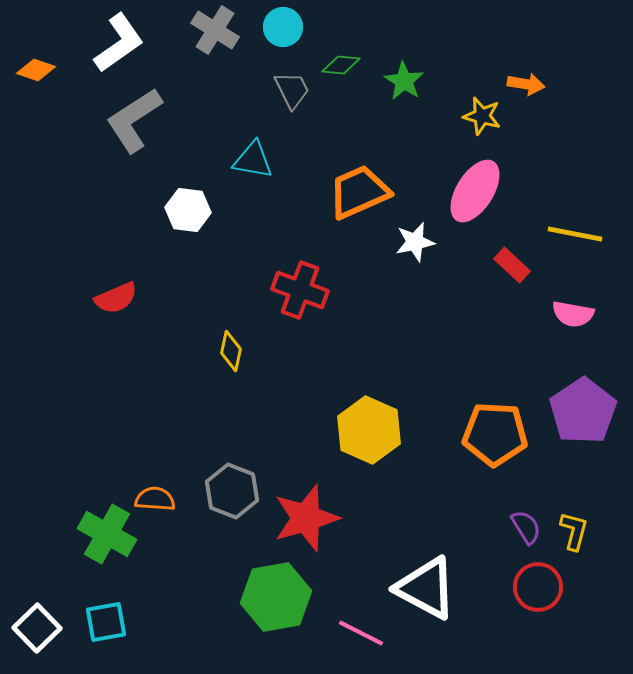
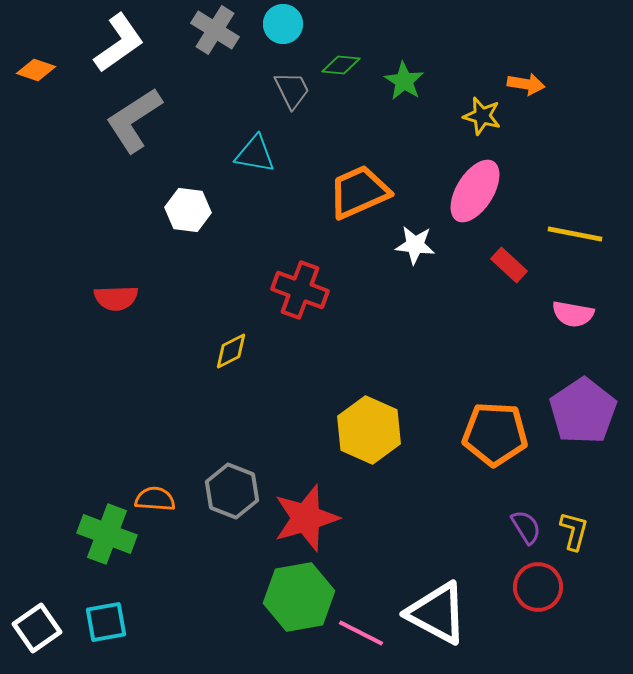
cyan circle: moved 3 px up
cyan triangle: moved 2 px right, 6 px up
white star: moved 3 px down; rotated 18 degrees clockwise
red rectangle: moved 3 px left
red semicircle: rotated 21 degrees clockwise
yellow diamond: rotated 51 degrees clockwise
green cross: rotated 8 degrees counterclockwise
white triangle: moved 11 px right, 25 px down
green hexagon: moved 23 px right
white square: rotated 9 degrees clockwise
